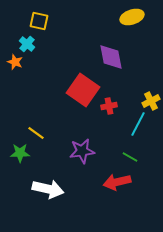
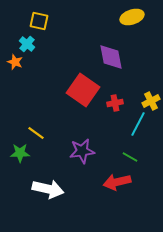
red cross: moved 6 px right, 3 px up
